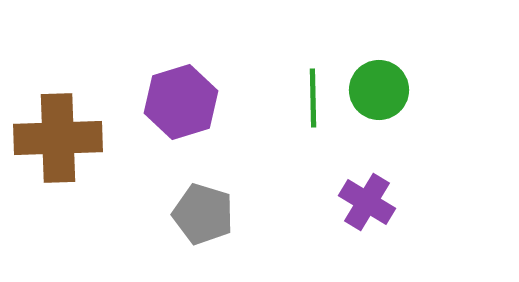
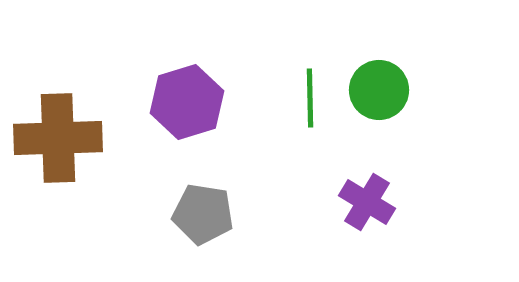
green line: moved 3 px left
purple hexagon: moved 6 px right
gray pentagon: rotated 8 degrees counterclockwise
